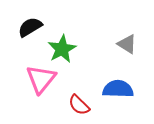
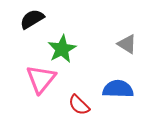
black semicircle: moved 2 px right, 8 px up
